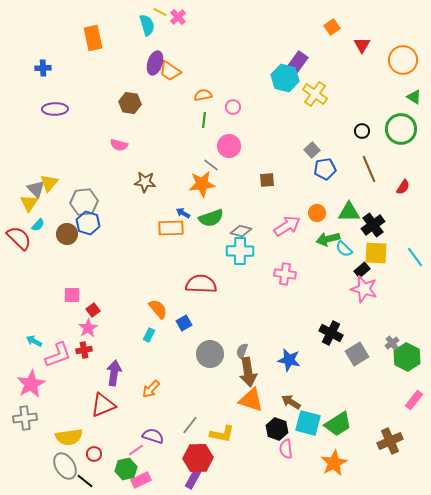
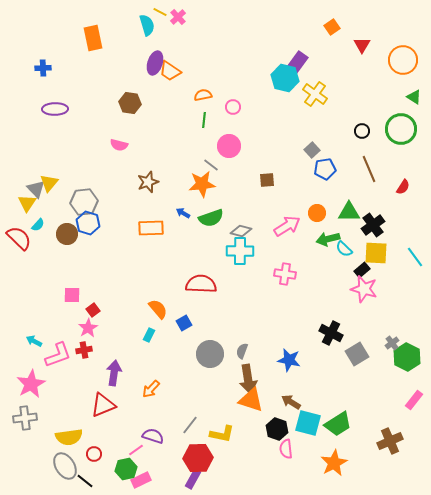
brown star at (145, 182): moved 3 px right; rotated 25 degrees counterclockwise
yellow triangle at (29, 203): moved 2 px left
orange rectangle at (171, 228): moved 20 px left
brown arrow at (248, 372): moved 7 px down
